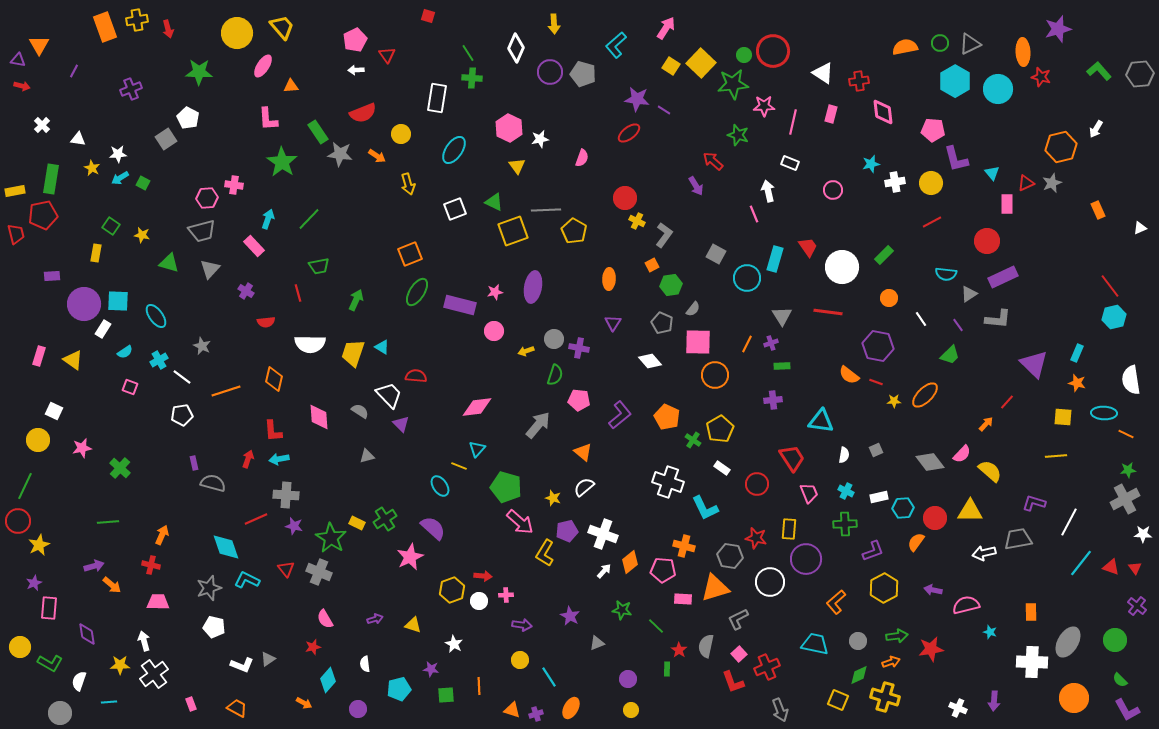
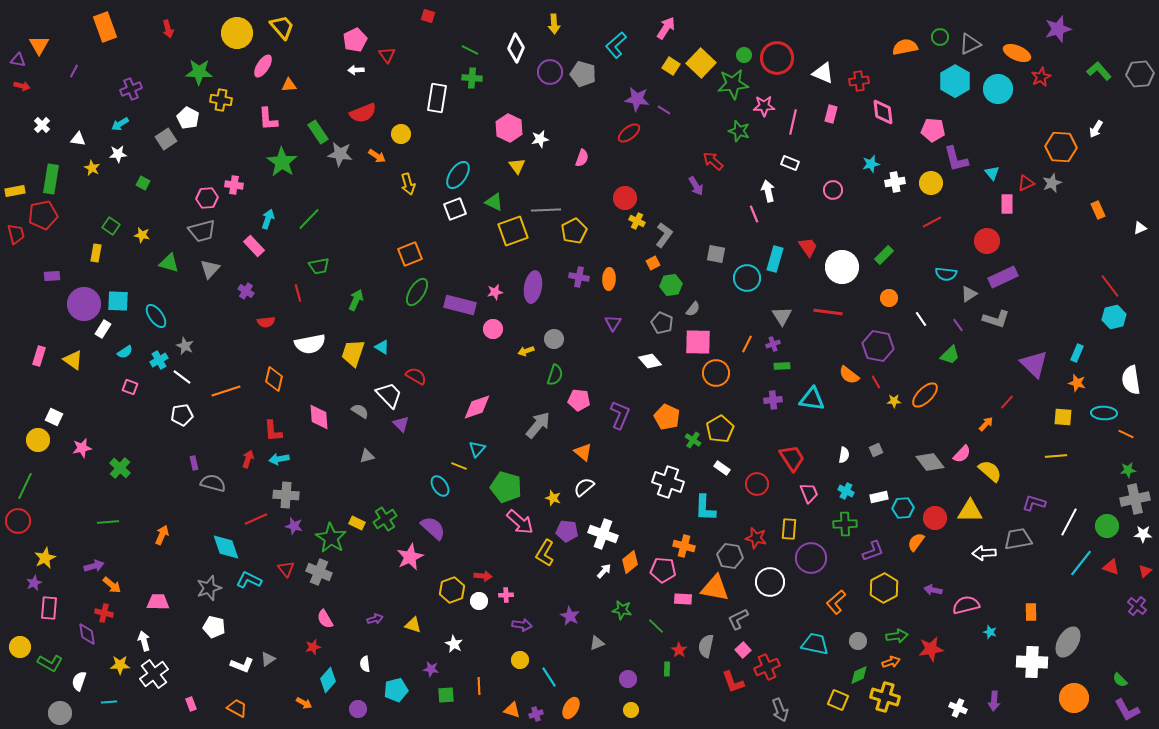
yellow cross at (137, 20): moved 84 px right, 80 px down; rotated 20 degrees clockwise
green circle at (940, 43): moved 6 px up
red circle at (773, 51): moved 4 px right, 7 px down
orange ellipse at (1023, 52): moved 6 px left, 1 px down; rotated 64 degrees counterclockwise
green line at (468, 53): moved 2 px right, 3 px up; rotated 30 degrees counterclockwise
white triangle at (823, 73): rotated 10 degrees counterclockwise
red star at (1041, 77): rotated 30 degrees clockwise
orange triangle at (291, 86): moved 2 px left, 1 px up
green star at (738, 135): moved 1 px right, 4 px up
orange hexagon at (1061, 147): rotated 16 degrees clockwise
cyan ellipse at (454, 150): moved 4 px right, 25 px down
cyan arrow at (120, 178): moved 54 px up
yellow pentagon at (574, 231): rotated 15 degrees clockwise
gray square at (716, 254): rotated 18 degrees counterclockwise
orange square at (652, 265): moved 1 px right, 2 px up
gray L-shape at (998, 319): moved 2 px left; rotated 12 degrees clockwise
pink circle at (494, 331): moved 1 px left, 2 px up
purple cross at (771, 343): moved 2 px right, 1 px down
white semicircle at (310, 344): rotated 12 degrees counterclockwise
gray star at (202, 346): moved 17 px left
purple cross at (579, 348): moved 71 px up
orange circle at (715, 375): moved 1 px right, 2 px up
red semicircle at (416, 376): rotated 25 degrees clockwise
red line at (876, 382): rotated 40 degrees clockwise
pink diamond at (477, 407): rotated 12 degrees counterclockwise
white square at (54, 411): moved 6 px down
purple L-shape at (620, 415): rotated 28 degrees counterclockwise
cyan triangle at (821, 421): moved 9 px left, 22 px up
gray cross at (1125, 499): moved 10 px right; rotated 16 degrees clockwise
cyan L-shape at (705, 508): rotated 28 degrees clockwise
purple pentagon at (567, 531): rotated 20 degrees clockwise
yellow star at (39, 545): moved 6 px right, 13 px down
white arrow at (984, 553): rotated 10 degrees clockwise
purple circle at (806, 559): moved 5 px right, 1 px up
red cross at (151, 565): moved 47 px left, 48 px down
red triangle at (1135, 568): moved 10 px right, 3 px down; rotated 24 degrees clockwise
cyan L-shape at (247, 580): moved 2 px right
orange triangle at (715, 588): rotated 28 degrees clockwise
green circle at (1115, 640): moved 8 px left, 114 px up
pink square at (739, 654): moved 4 px right, 4 px up
cyan pentagon at (399, 689): moved 3 px left, 1 px down
